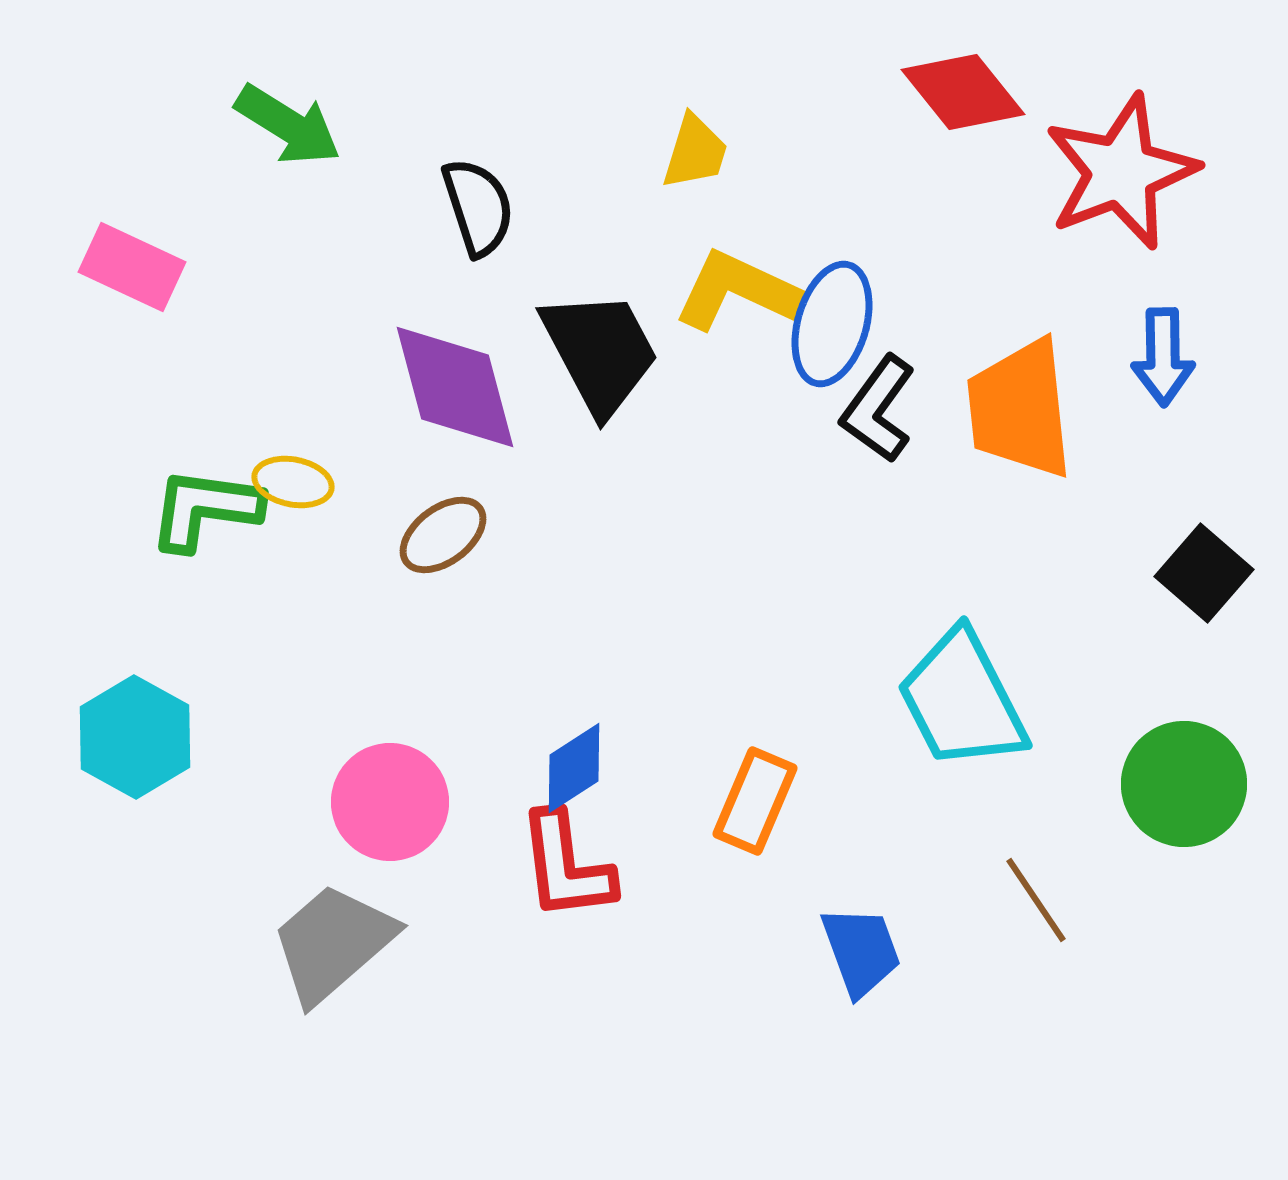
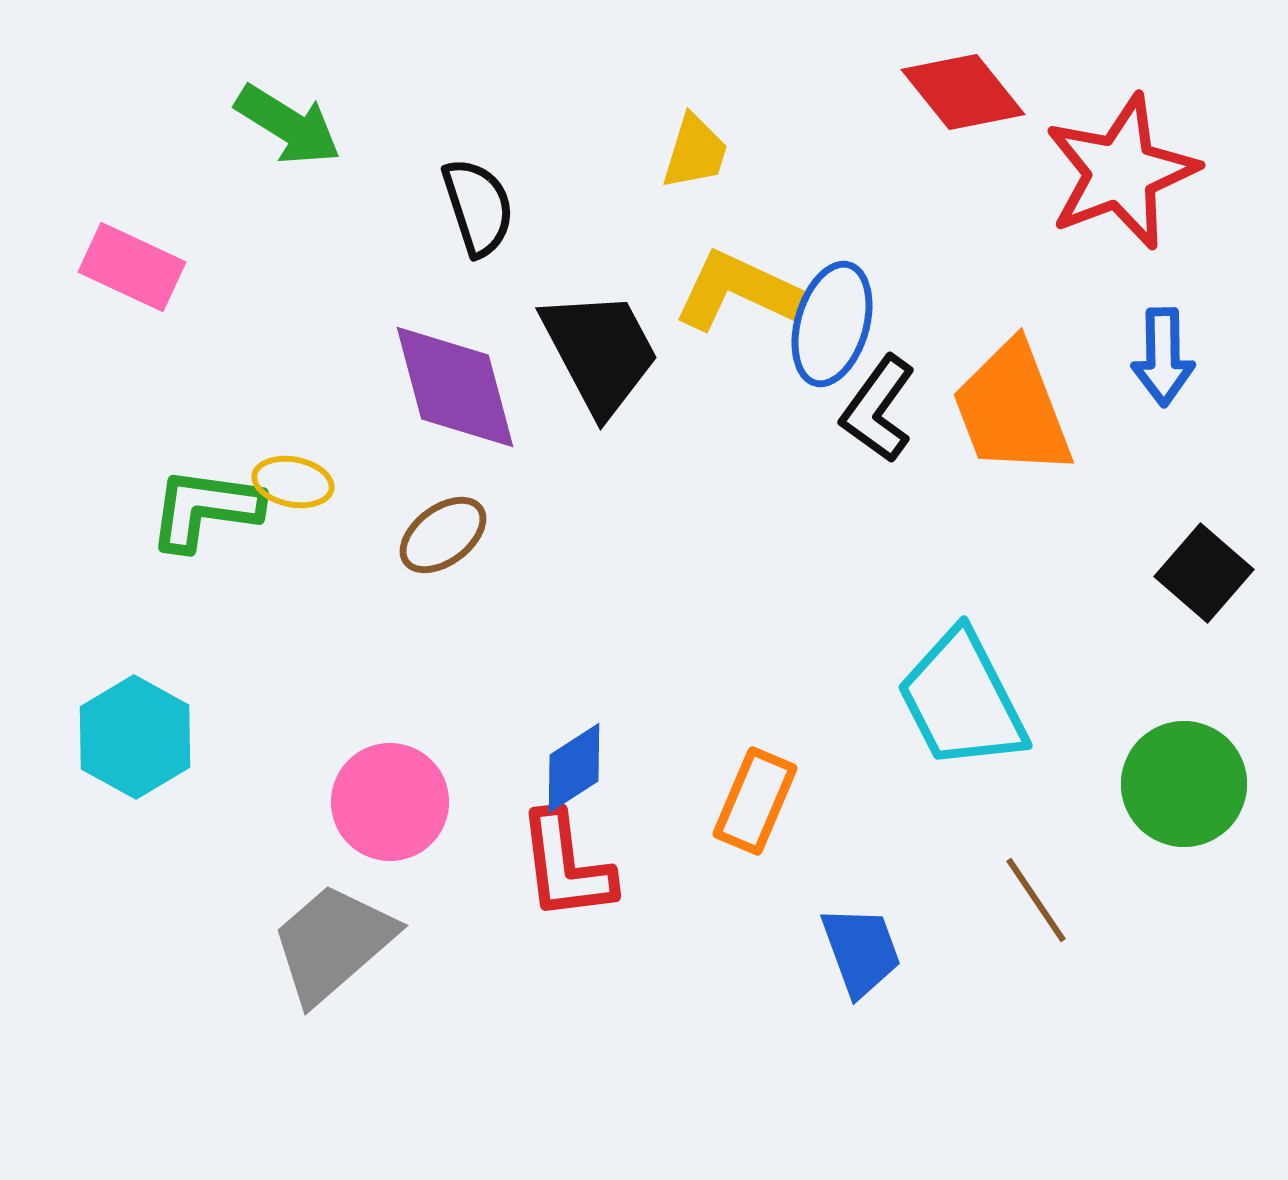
orange trapezoid: moved 8 px left; rotated 15 degrees counterclockwise
